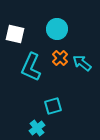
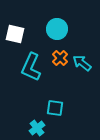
cyan square: moved 2 px right, 2 px down; rotated 24 degrees clockwise
